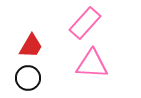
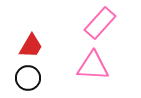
pink rectangle: moved 15 px right
pink triangle: moved 1 px right, 2 px down
